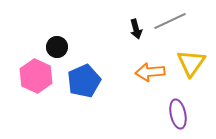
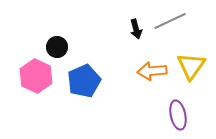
yellow triangle: moved 3 px down
orange arrow: moved 2 px right, 1 px up
purple ellipse: moved 1 px down
